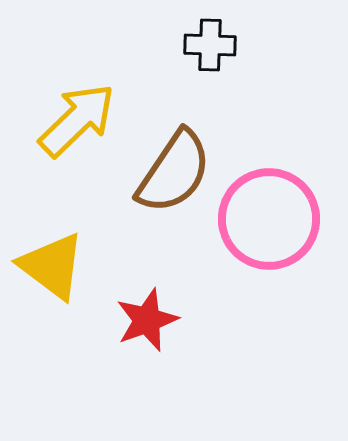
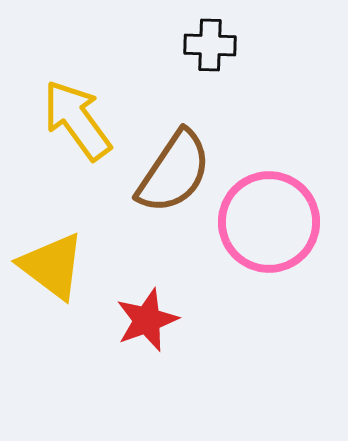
yellow arrow: rotated 82 degrees counterclockwise
pink circle: moved 3 px down
